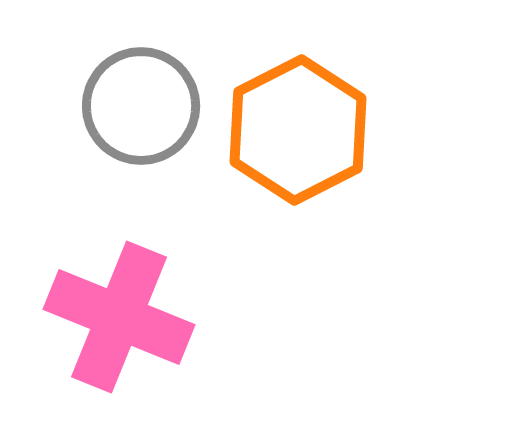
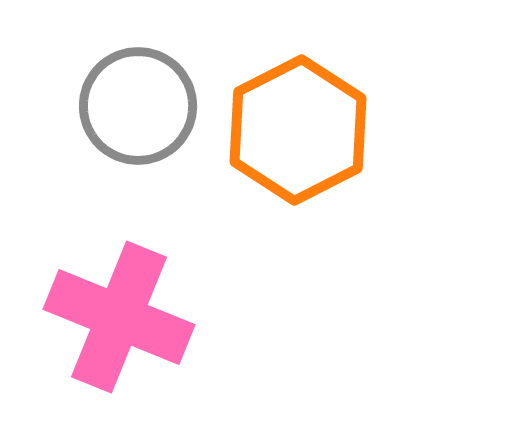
gray circle: moved 3 px left
